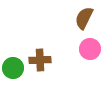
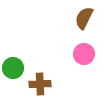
pink circle: moved 6 px left, 5 px down
brown cross: moved 24 px down
